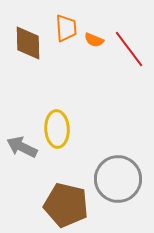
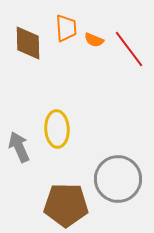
gray arrow: moved 3 px left; rotated 40 degrees clockwise
brown pentagon: rotated 12 degrees counterclockwise
